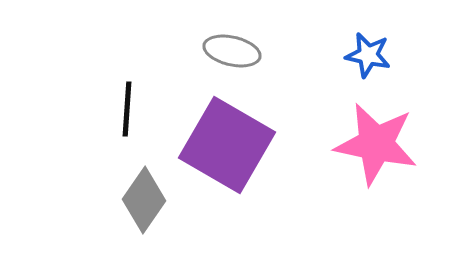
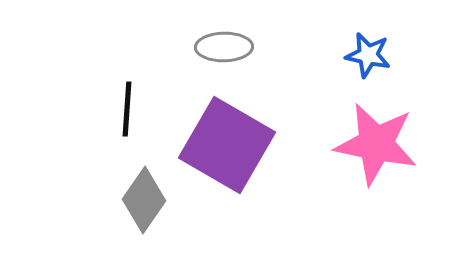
gray ellipse: moved 8 px left, 4 px up; rotated 14 degrees counterclockwise
